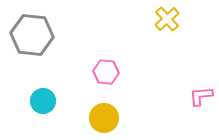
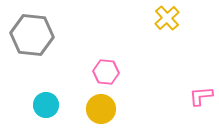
yellow cross: moved 1 px up
cyan circle: moved 3 px right, 4 px down
yellow circle: moved 3 px left, 9 px up
